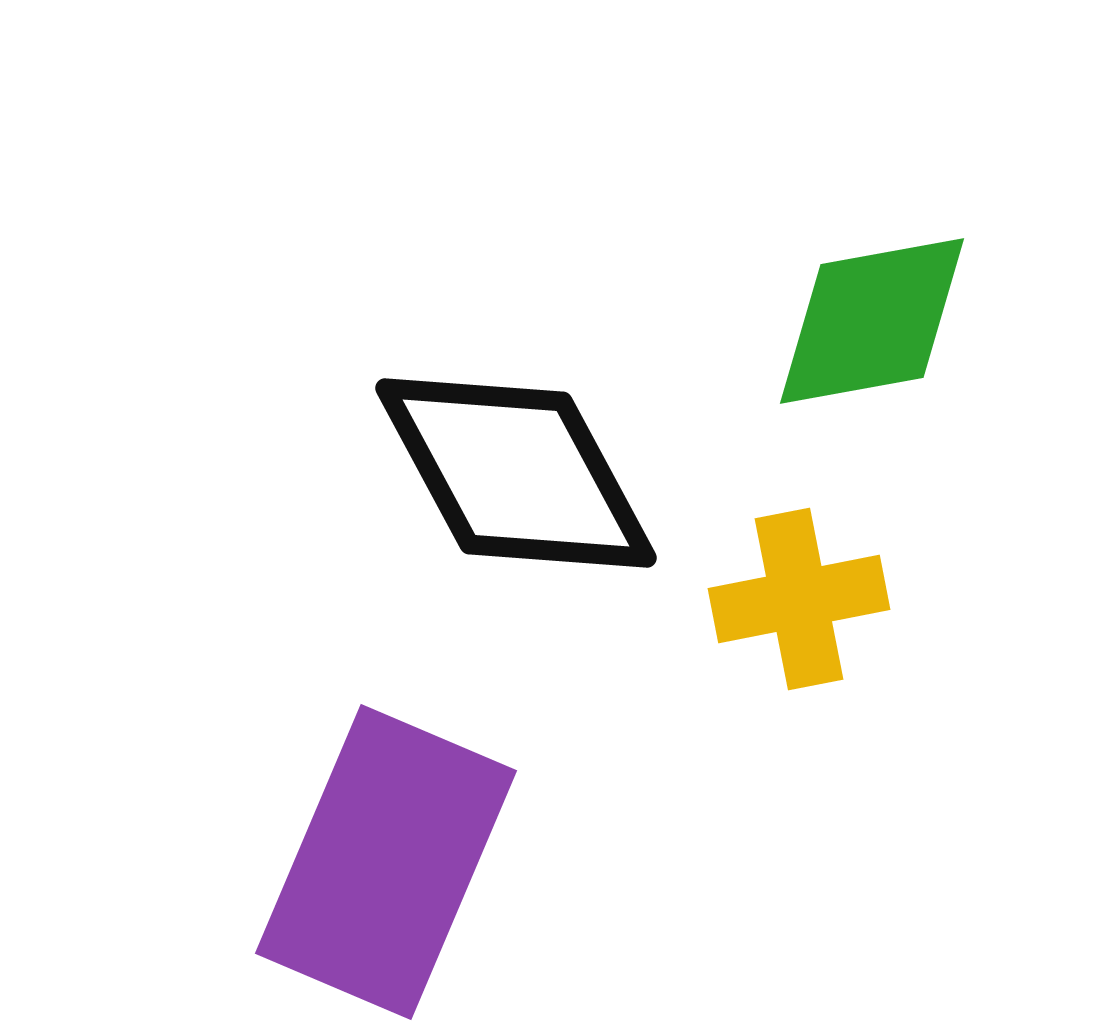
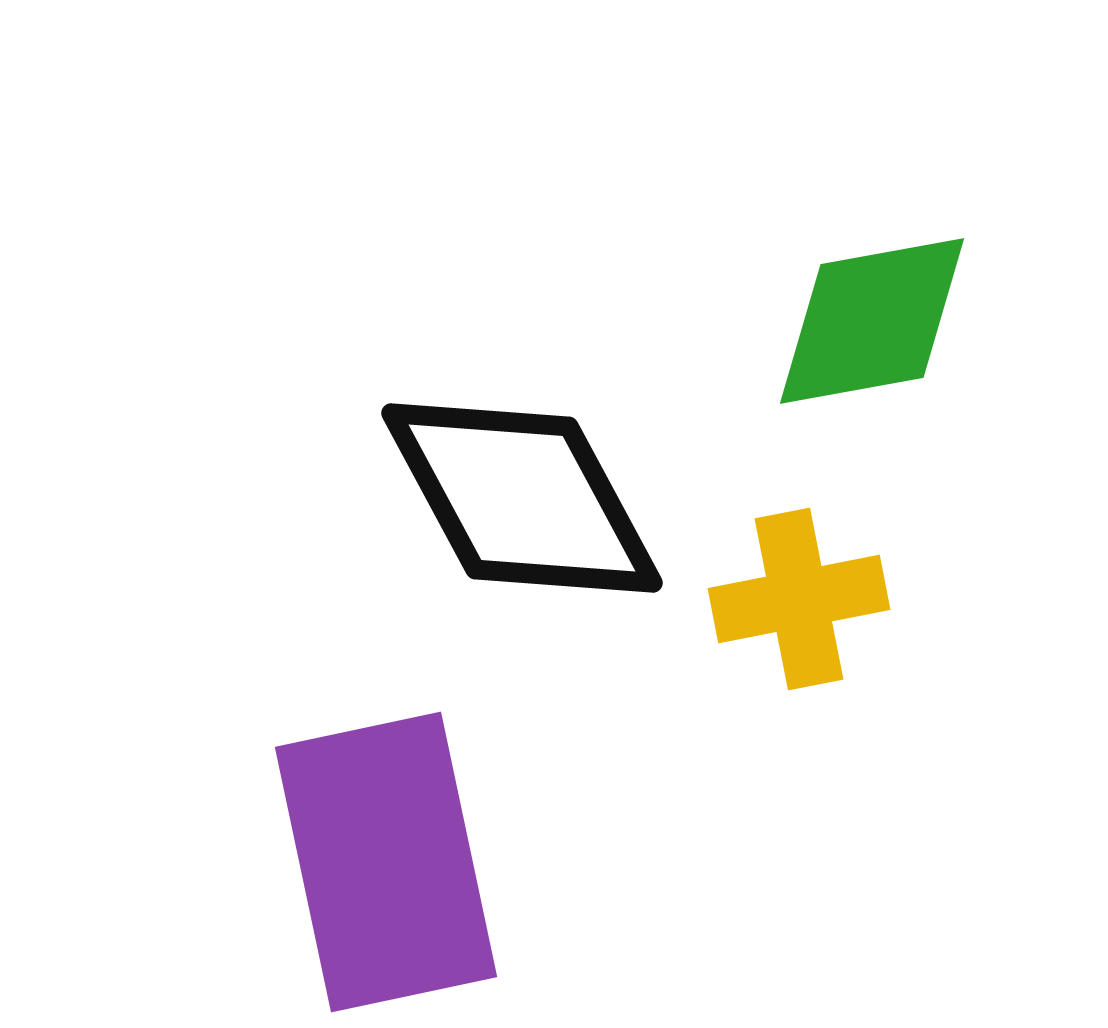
black diamond: moved 6 px right, 25 px down
purple rectangle: rotated 35 degrees counterclockwise
